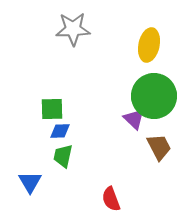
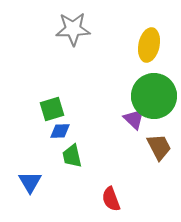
green square: rotated 15 degrees counterclockwise
green trapezoid: moved 9 px right; rotated 25 degrees counterclockwise
